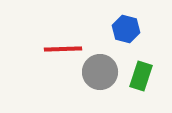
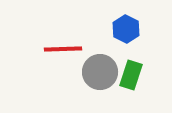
blue hexagon: rotated 12 degrees clockwise
green rectangle: moved 10 px left, 1 px up
